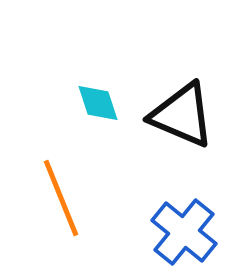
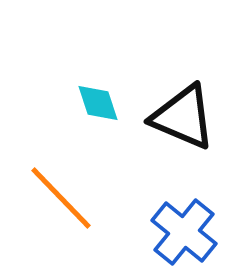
black triangle: moved 1 px right, 2 px down
orange line: rotated 22 degrees counterclockwise
